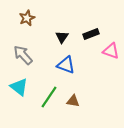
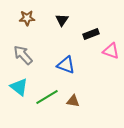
brown star: rotated 21 degrees clockwise
black triangle: moved 17 px up
green line: moved 2 px left; rotated 25 degrees clockwise
